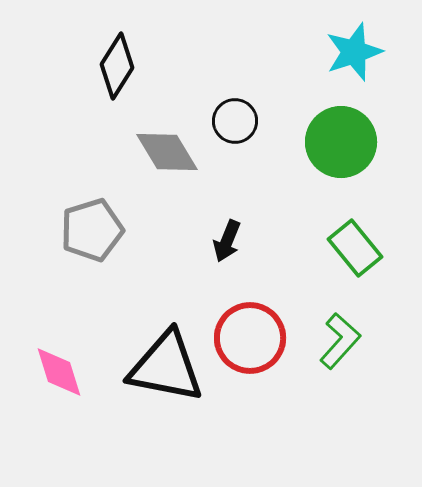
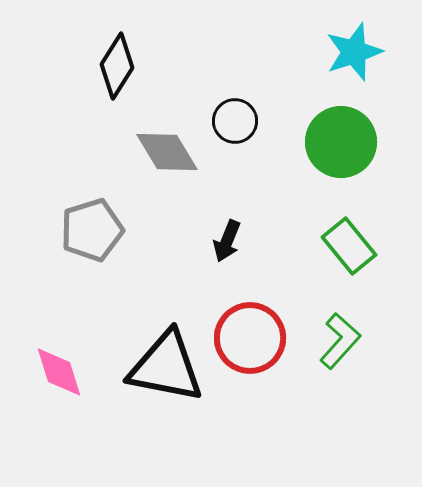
green rectangle: moved 6 px left, 2 px up
